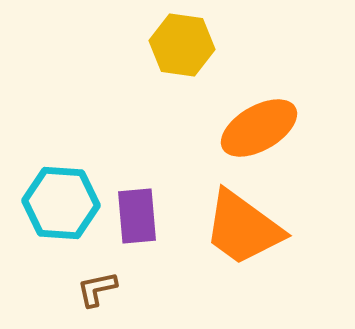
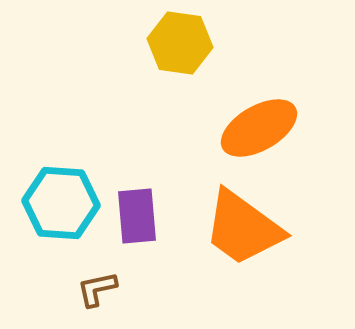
yellow hexagon: moved 2 px left, 2 px up
